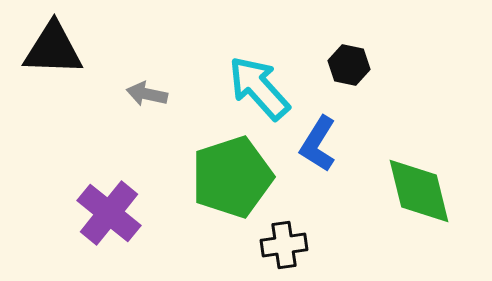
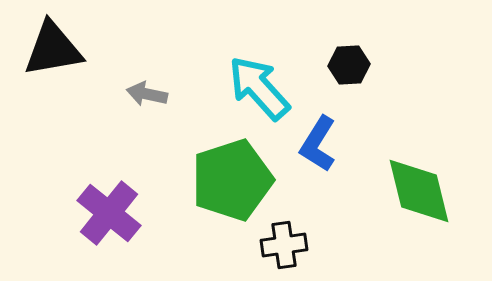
black triangle: rotated 12 degrees counterclockwise
black hexagon: rotated 15 degrees counterclockwise
green pentagon: moved 3 px down
